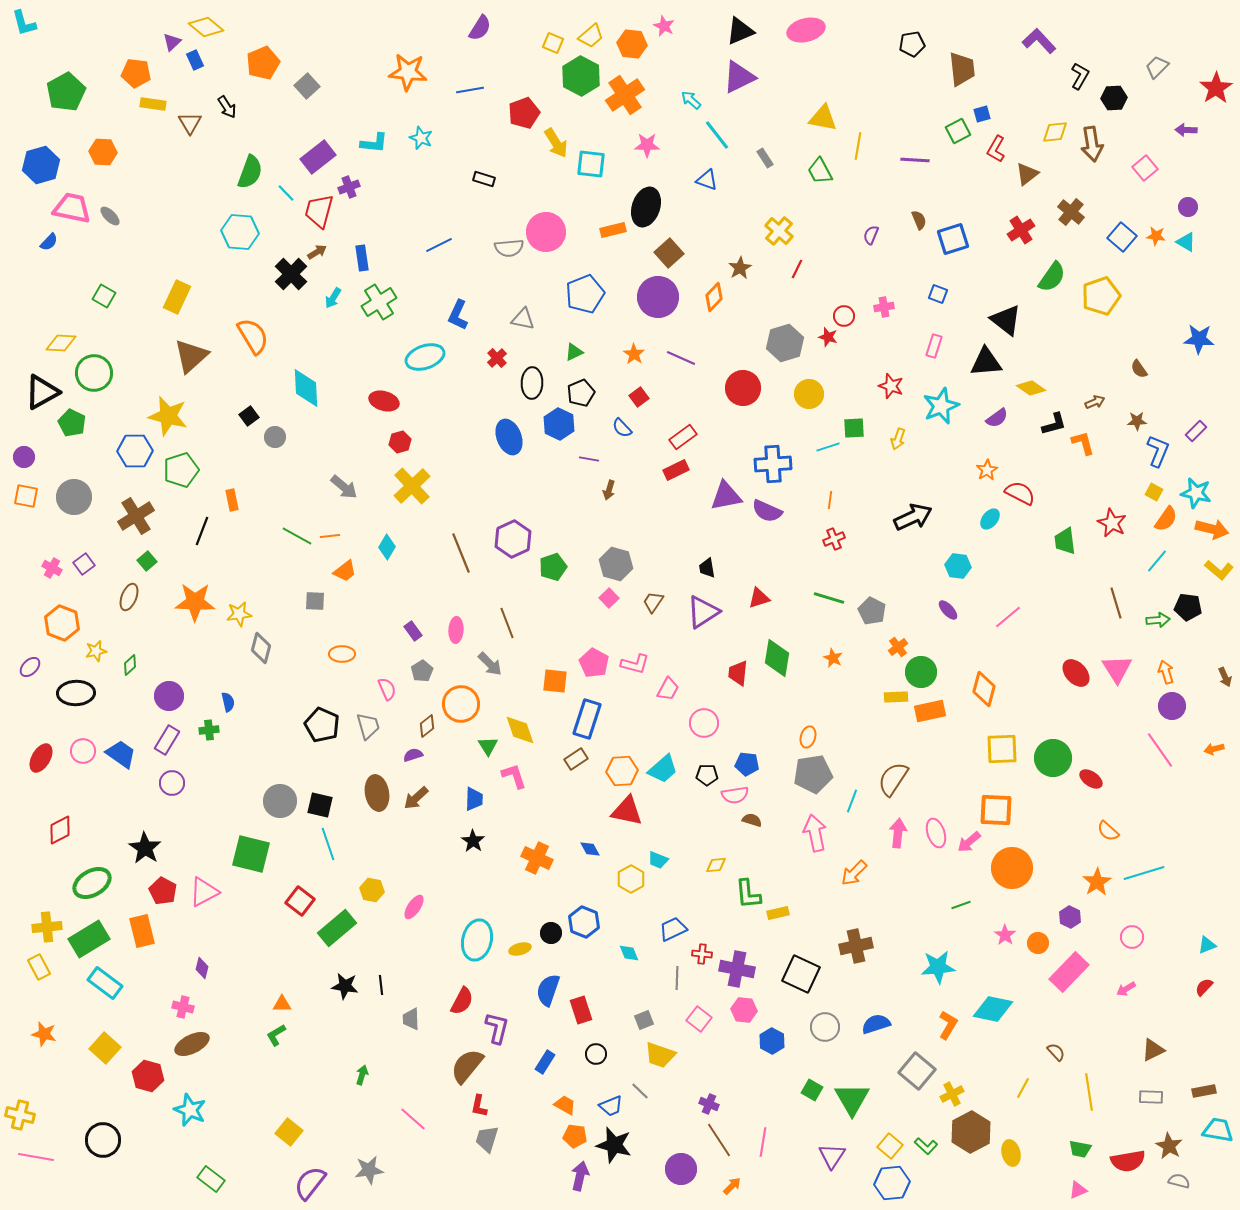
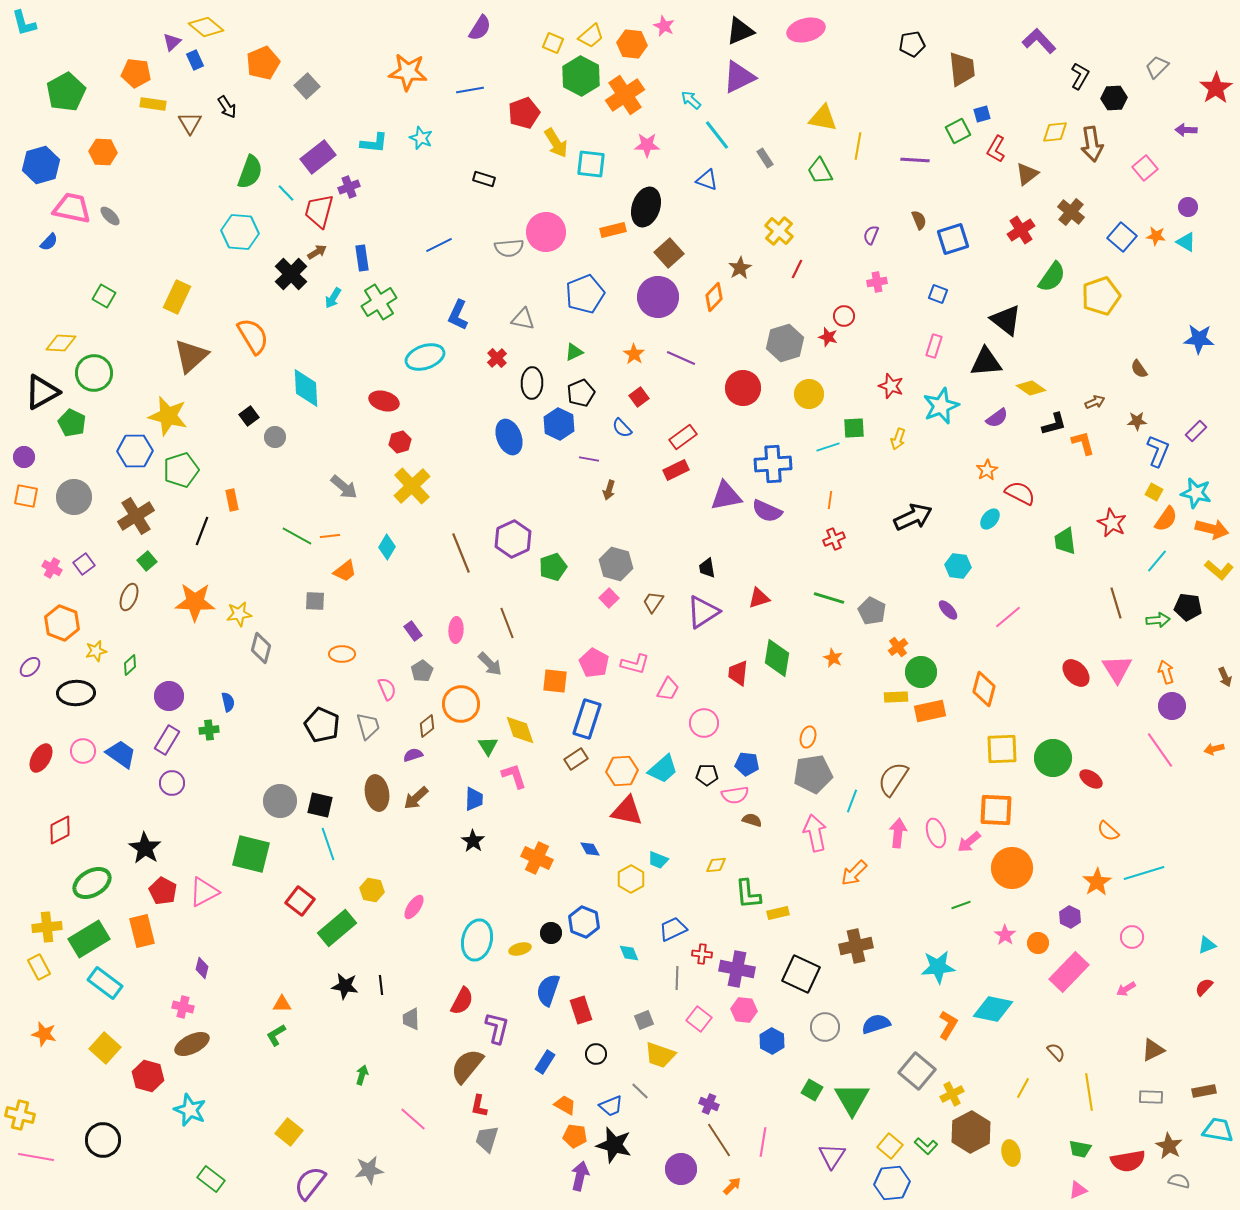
pink cross at (884, 307): moved 7 px left, 25 px up
